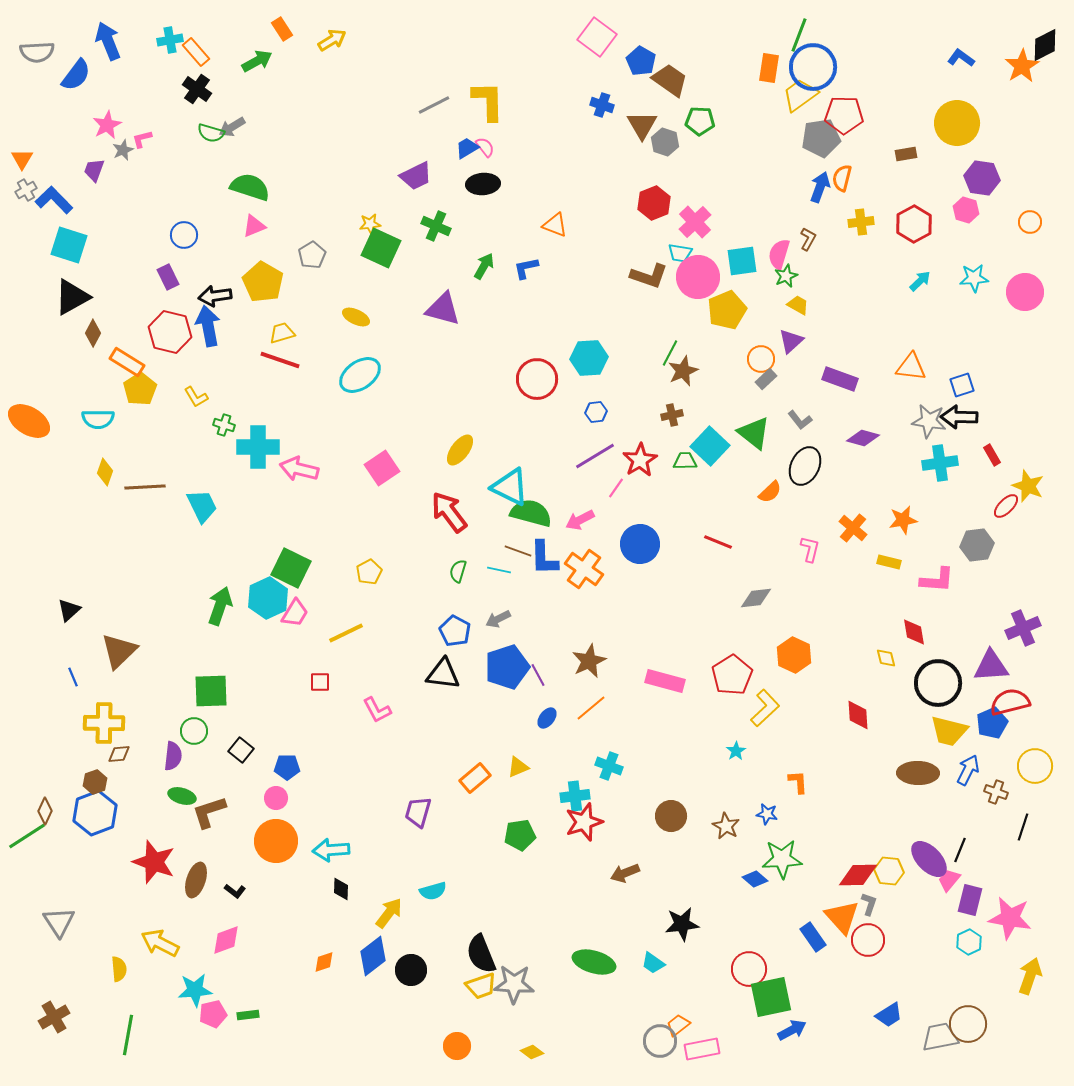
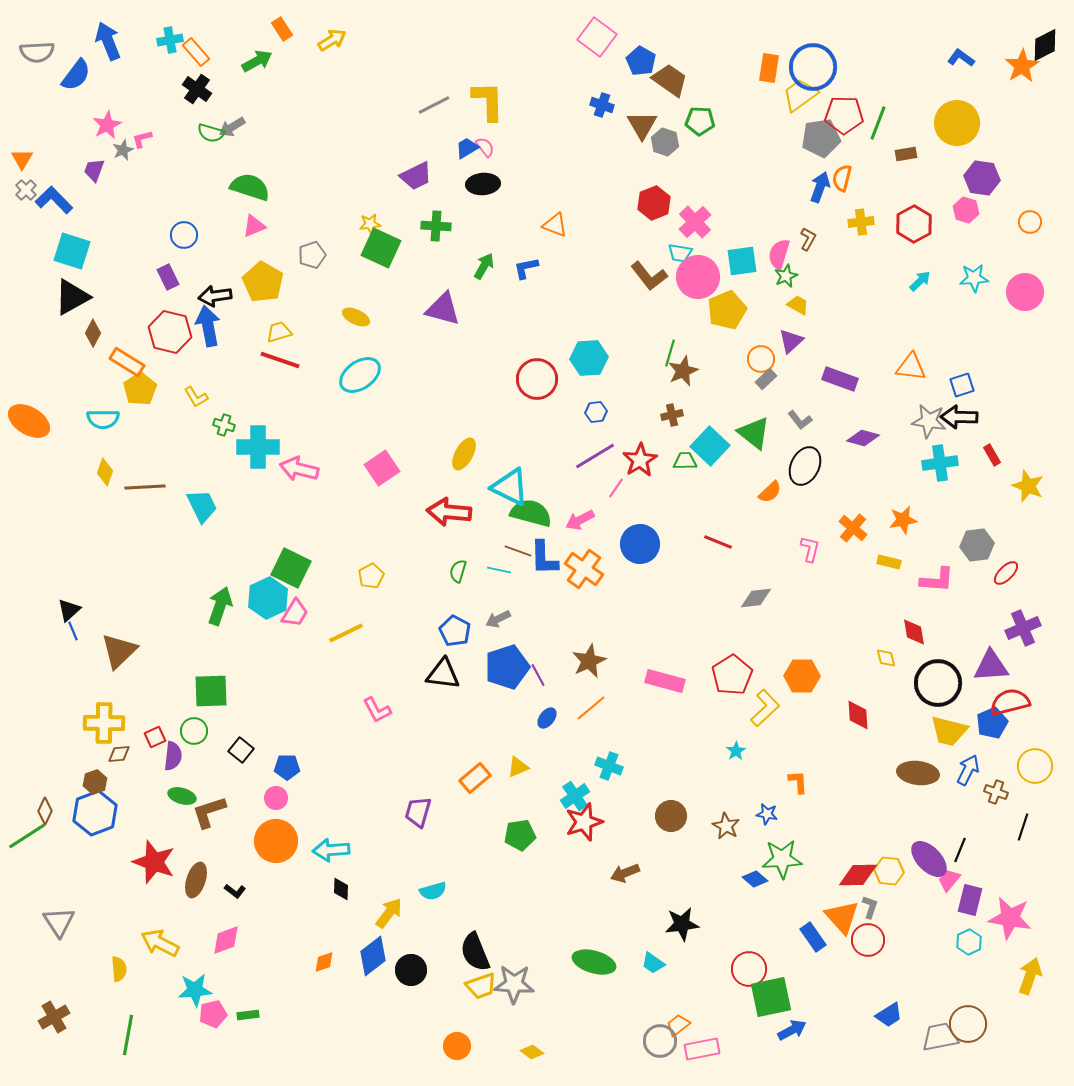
green line at (799, 35): moved 79 px right, 88 px down
gray cross at (26, 190): rotated 15 degrees counterclockwise
green cross at (436, 226): rotated 20 degrees counterclockwise
cyan square at (69, 245): moved 3 px right, 6 px down
gray pentagon at (312, 255): rotated 12 degrees clockwise
brown L-shape at (649, 276): rotated 33 degrees clockwise
yellow trapezoid at (282, 333): moved 3 px left, 1 px up
green line at (670, 353): rotated 12 degrees counterclockwise
cyan semicircle at (98, 419): moved 5 px right
yellow ellipse at (460, 450): moved 4 px right, 4 px down; rotated 8 degrees counterclockwise
red ellipse at (1006, 506): moved 67 px down
red arrow at (449, 512): rotated 48 degrees counterclockwise
yellow pentagon at (369, 572): moved 2 px right, 4 px down
orange hexagon at (794, 655): moved 8 px right, 21 px down; rotated 24 degrees counterclockwise
blue line at (73, 677): moved 46 px up
red square at (320, 682): moved 165 px left, 55 px down; rotated 25 degrees counterclockwise
brown ellipse at (918, 773): rotated 6 degrees clockwise
cyan cross at (575, 796): rotated 28 degrees counterclockwise
gray L-shape at (869, 904): moved 1 px right, 3 px down
black semicircle at (481, 954): moved 6 px left, 2 px up
